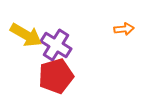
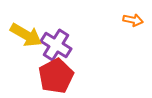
orange arrow: moved 9 px right, 9 px up; rotated 18 degrees clockwise
red pentagon: rotated 12 degrees counterclockwise
